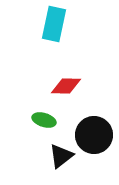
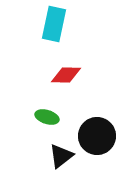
red diamond: moved 11 px up
green ellipse: moved 3 px right, 3 px up
black circle: moved 3 px right, 1 px down
